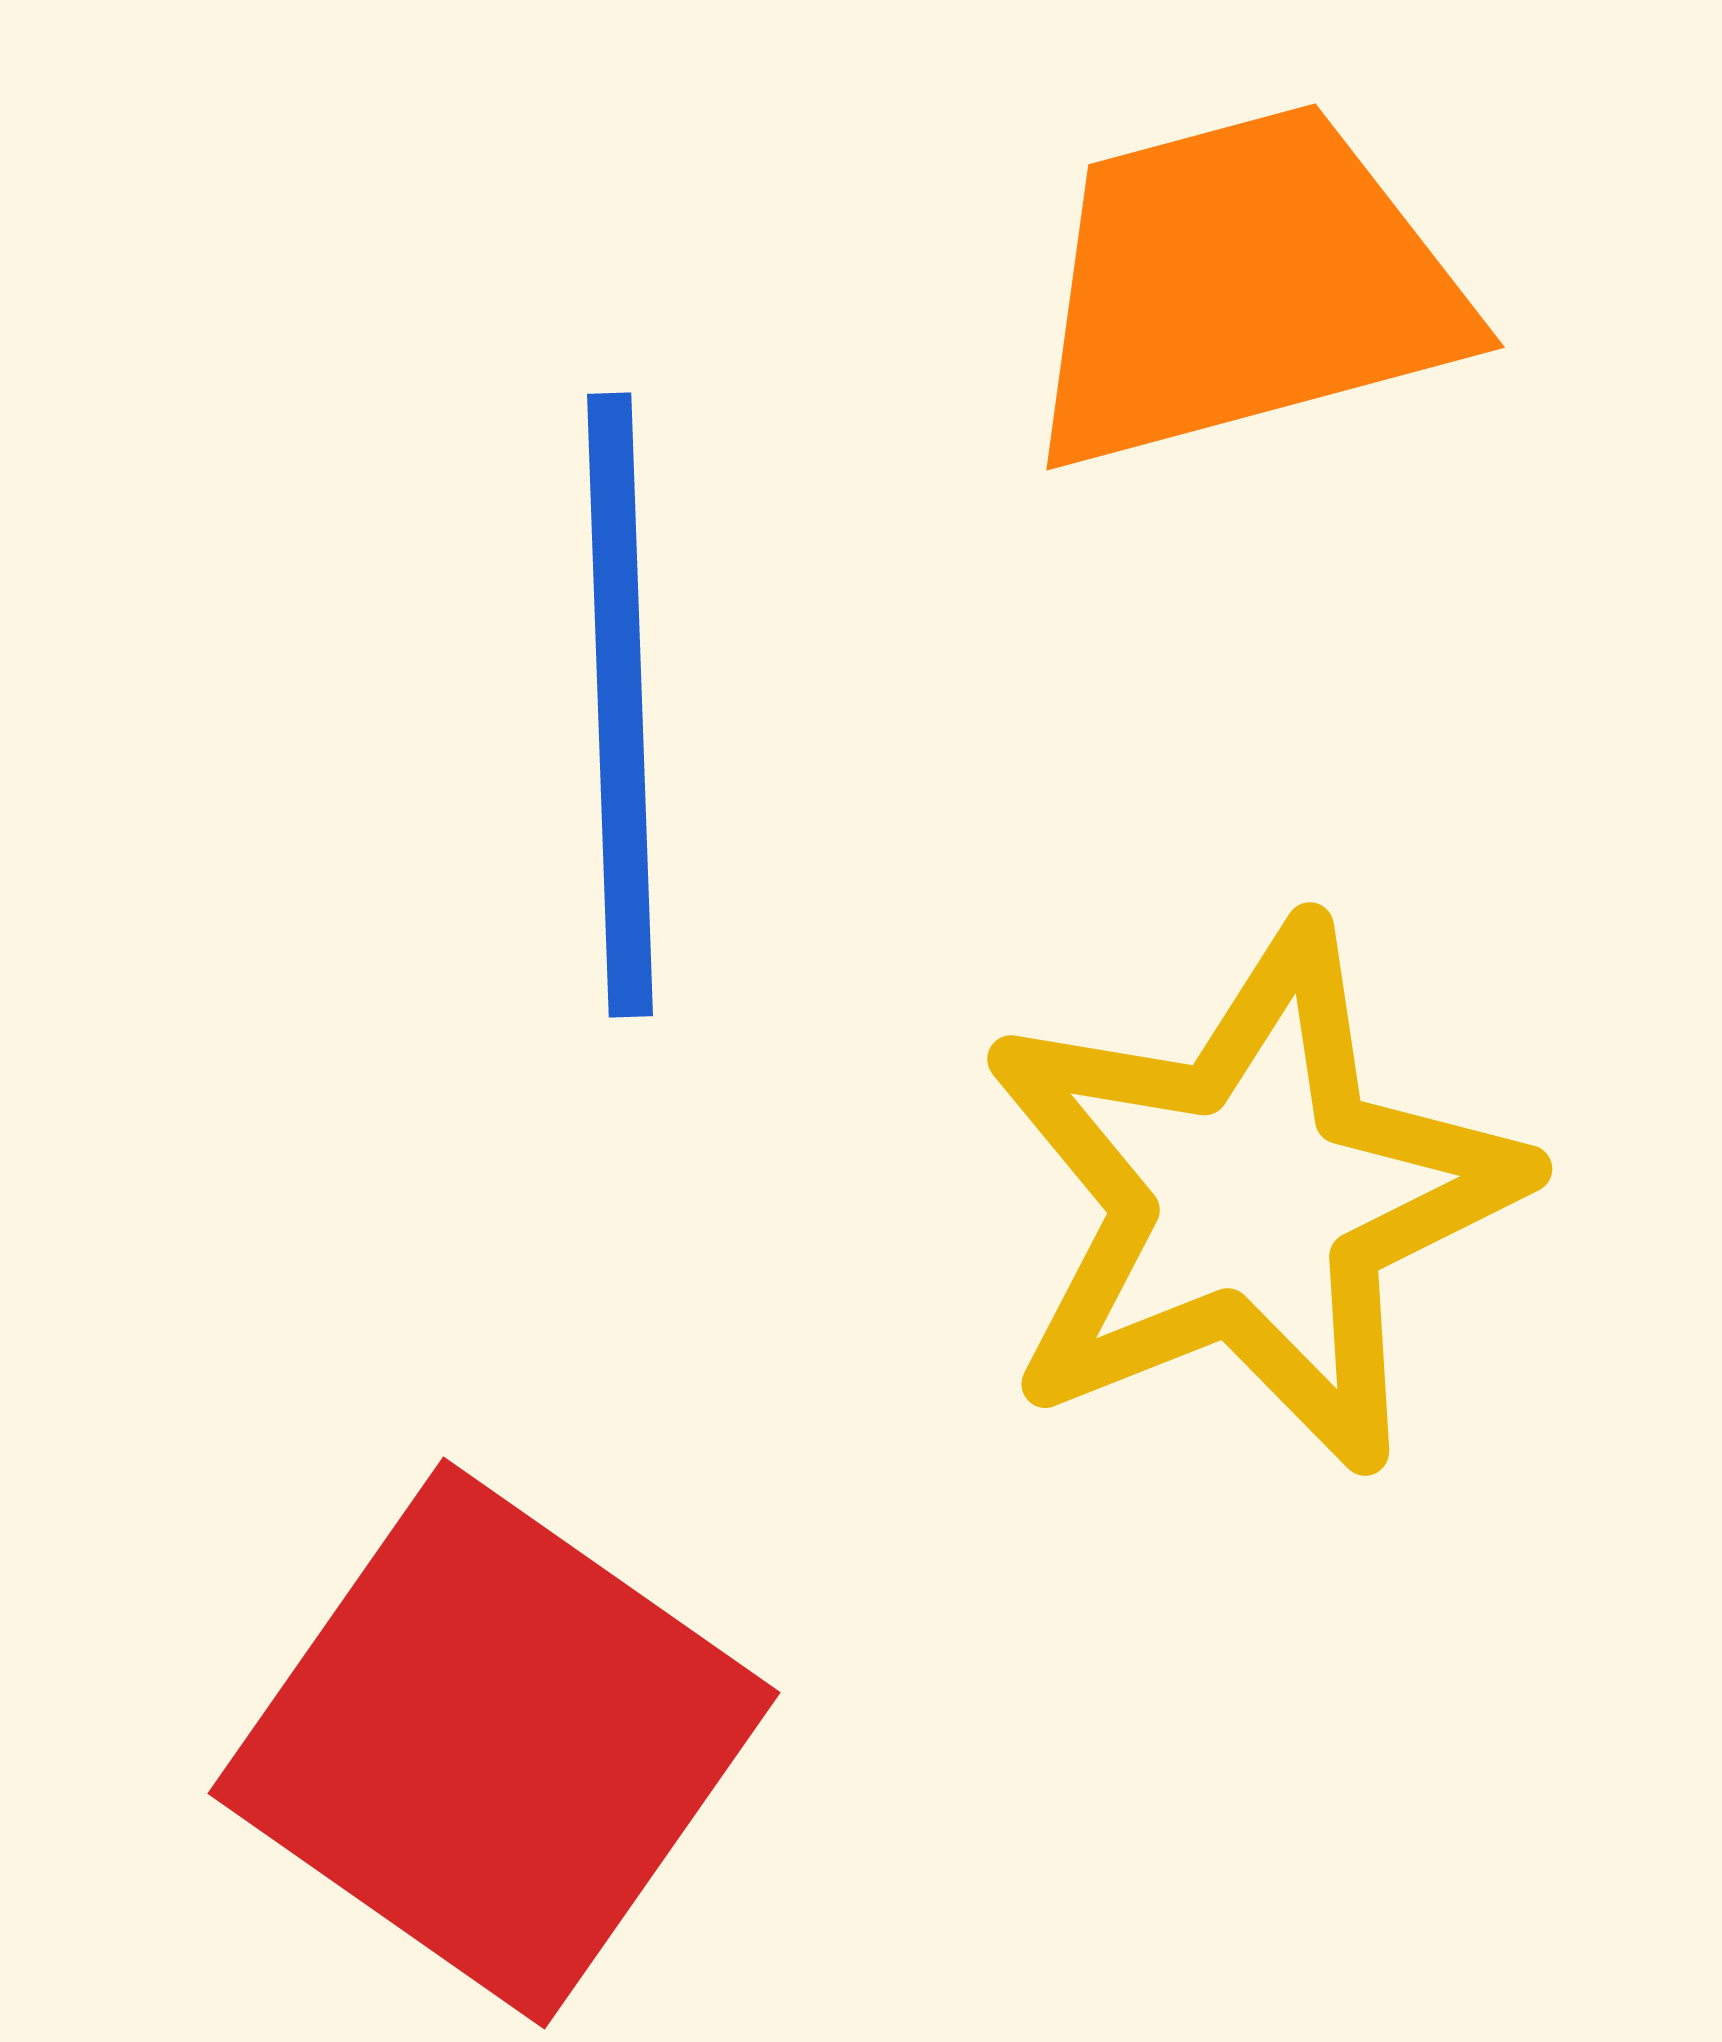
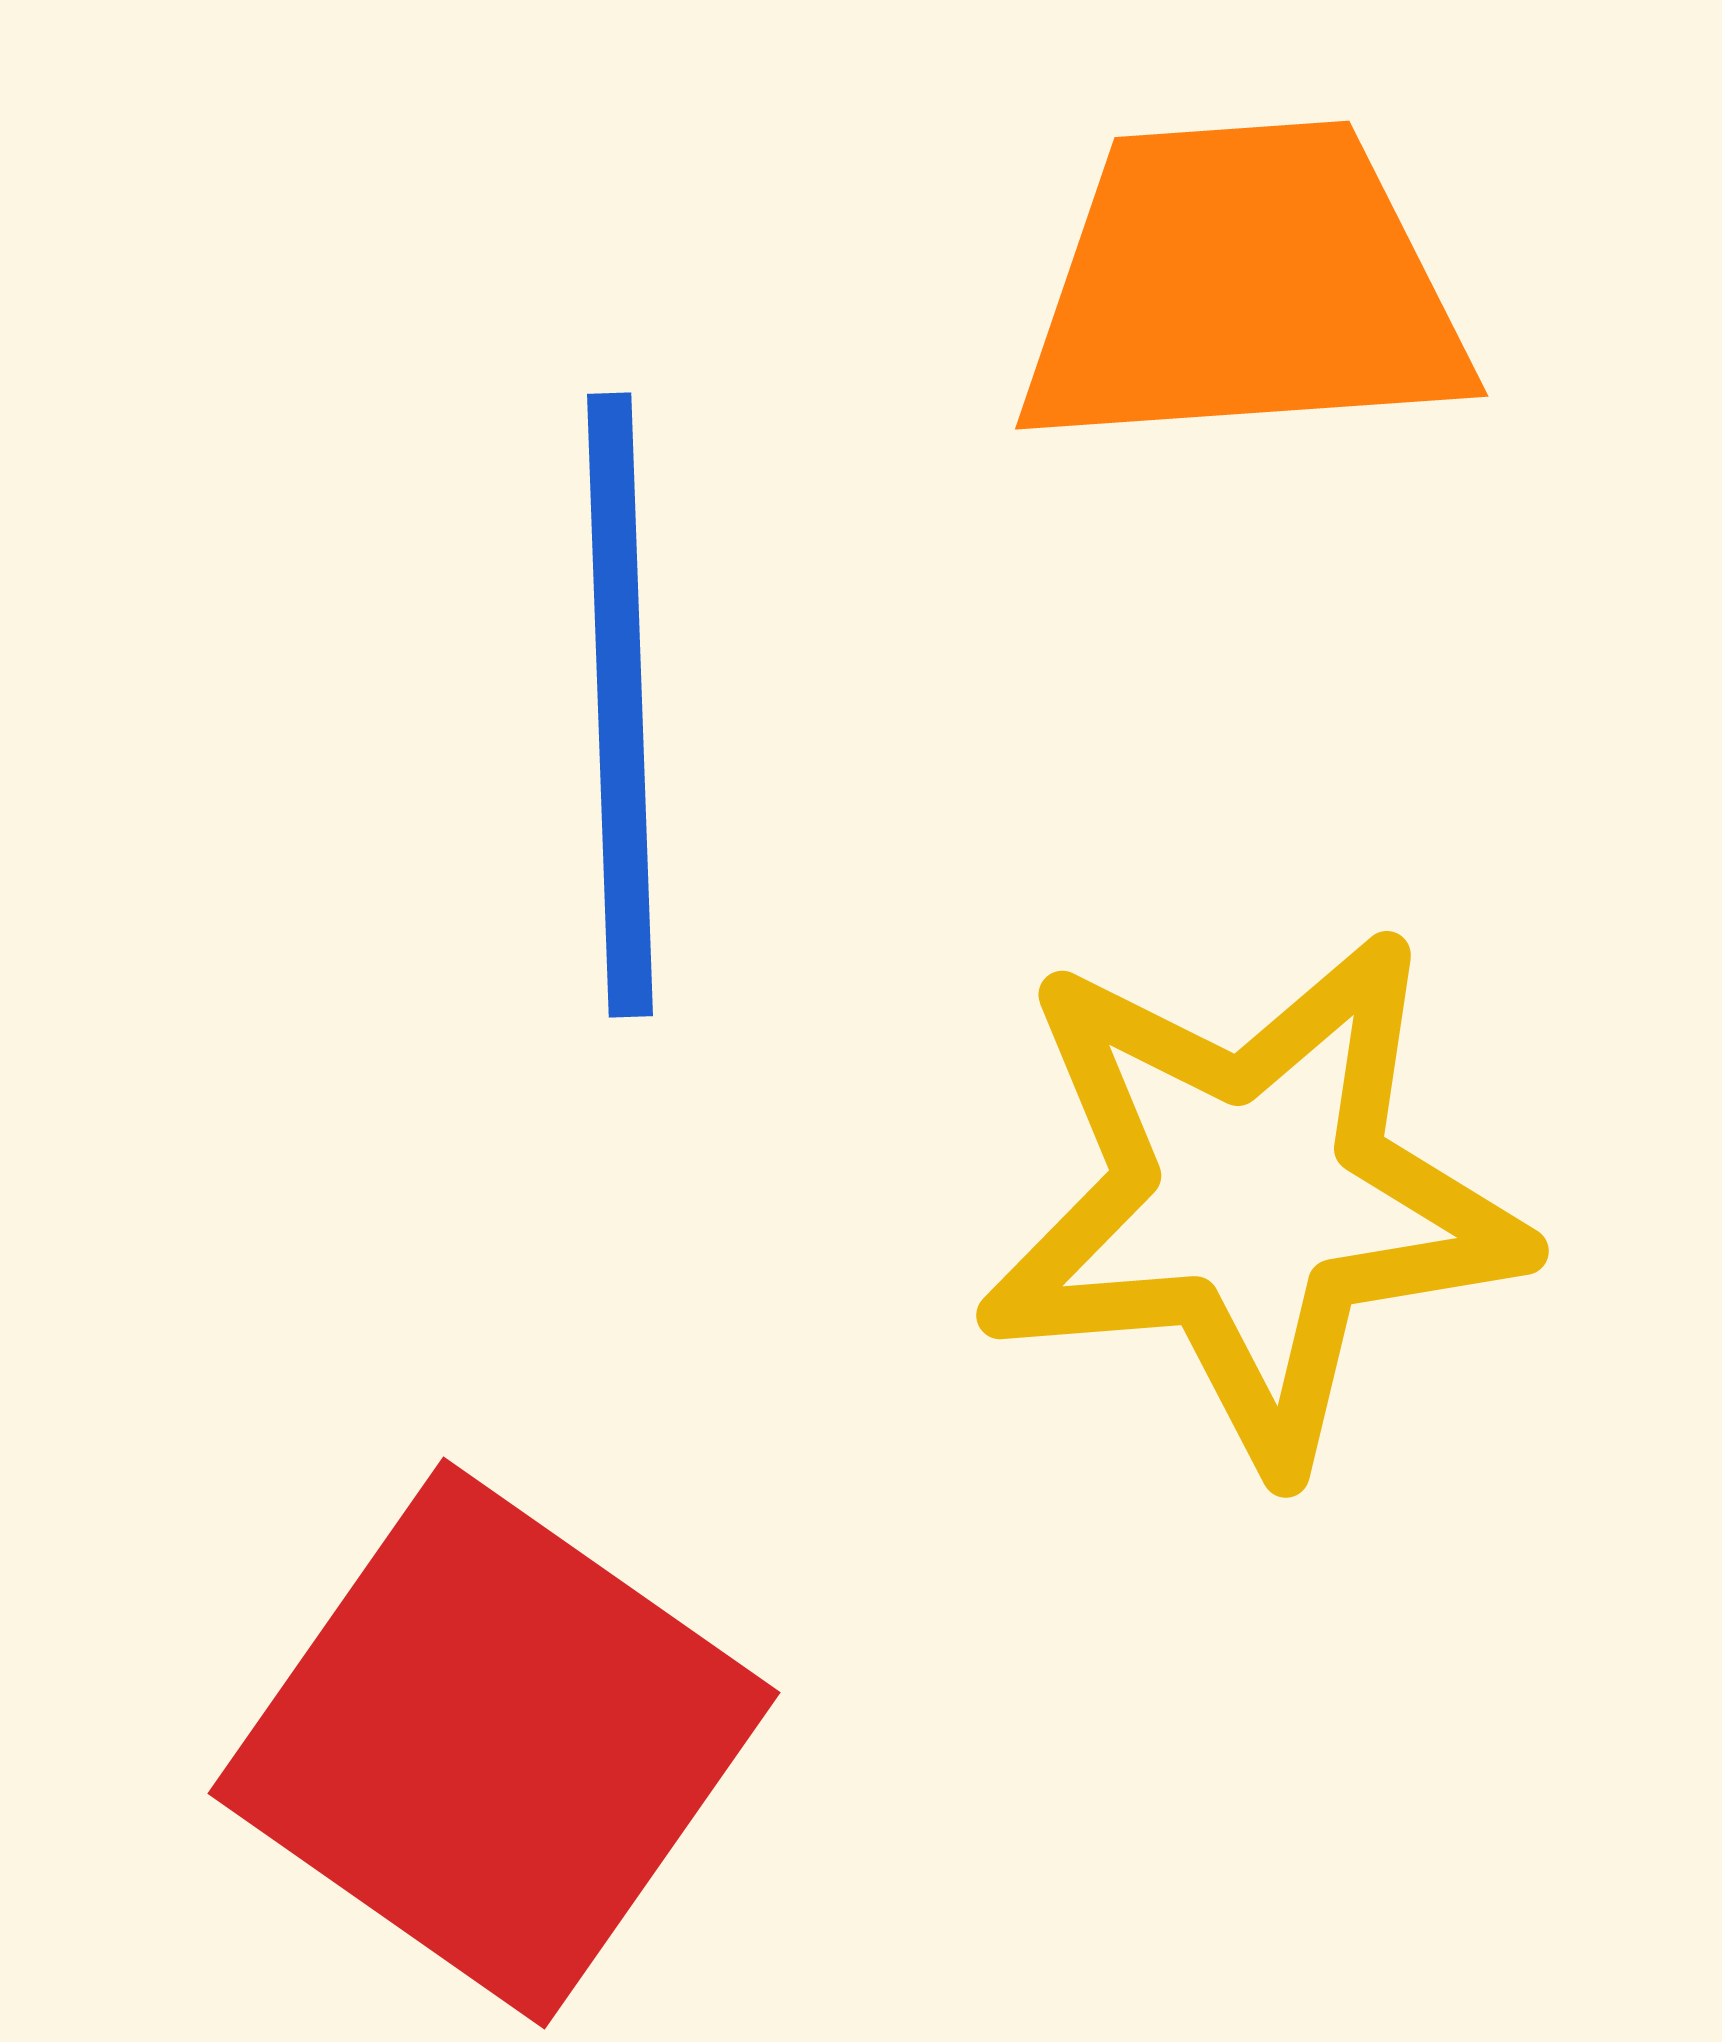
orange trapezoid: rotated 11 degrees clockwise
yellow star: rotated 17 degrees clockwise
